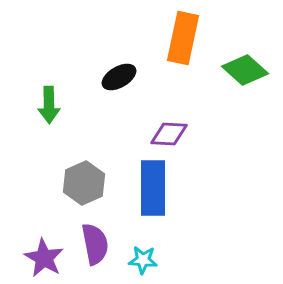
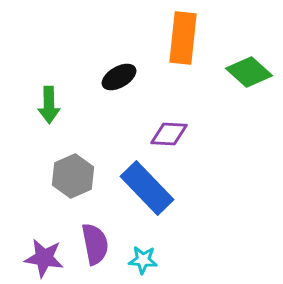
orange rectangle: rotated 6 degrees counterclockwise
green diamond: moved 4 px right, 2 px down
gray hexagon: moved 11 px left, 7 px up
blue rectangle: moved 6 px left; rotated 44 degrees counterclockwise
purple star: rotated 21 degrees counterclockwise
